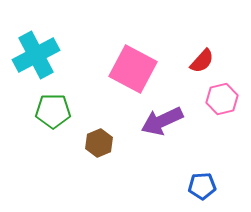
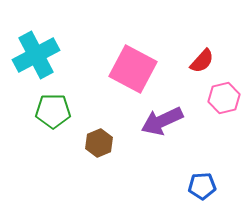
pink hexagon: moved 2 px right, 1 px up
